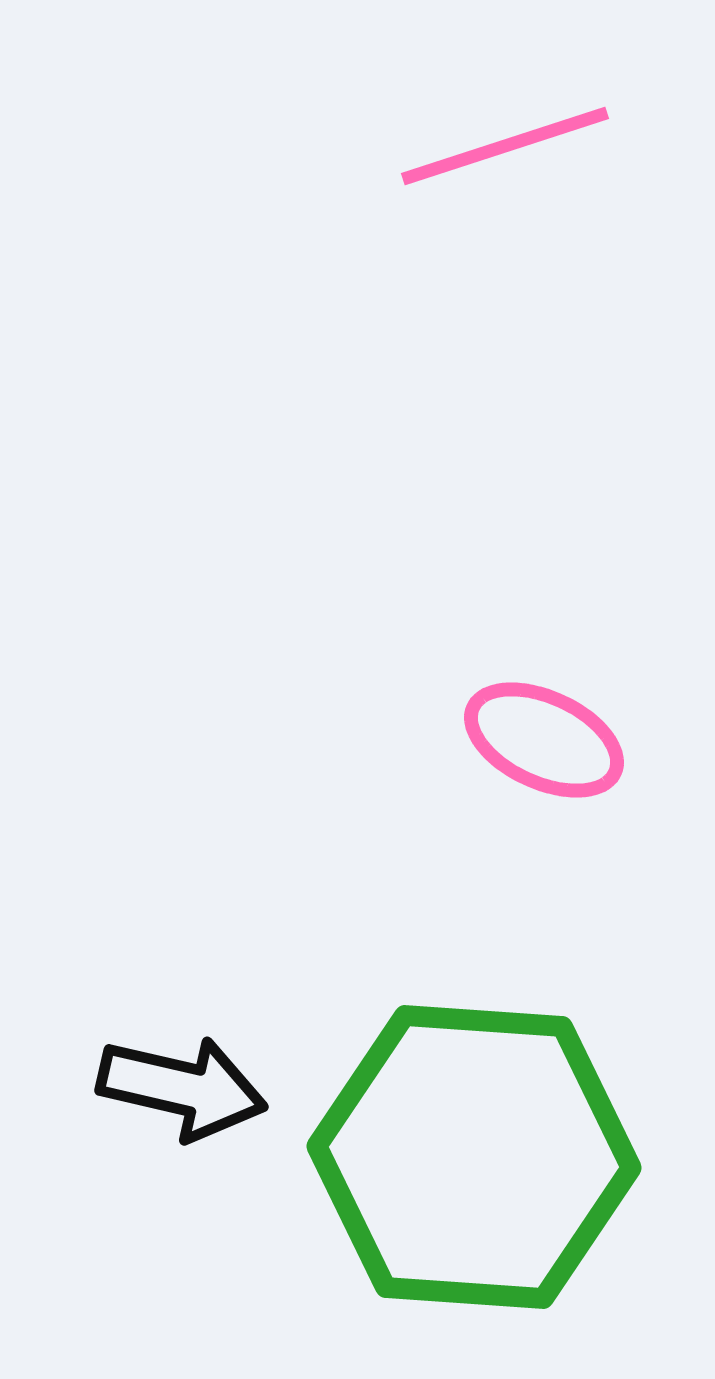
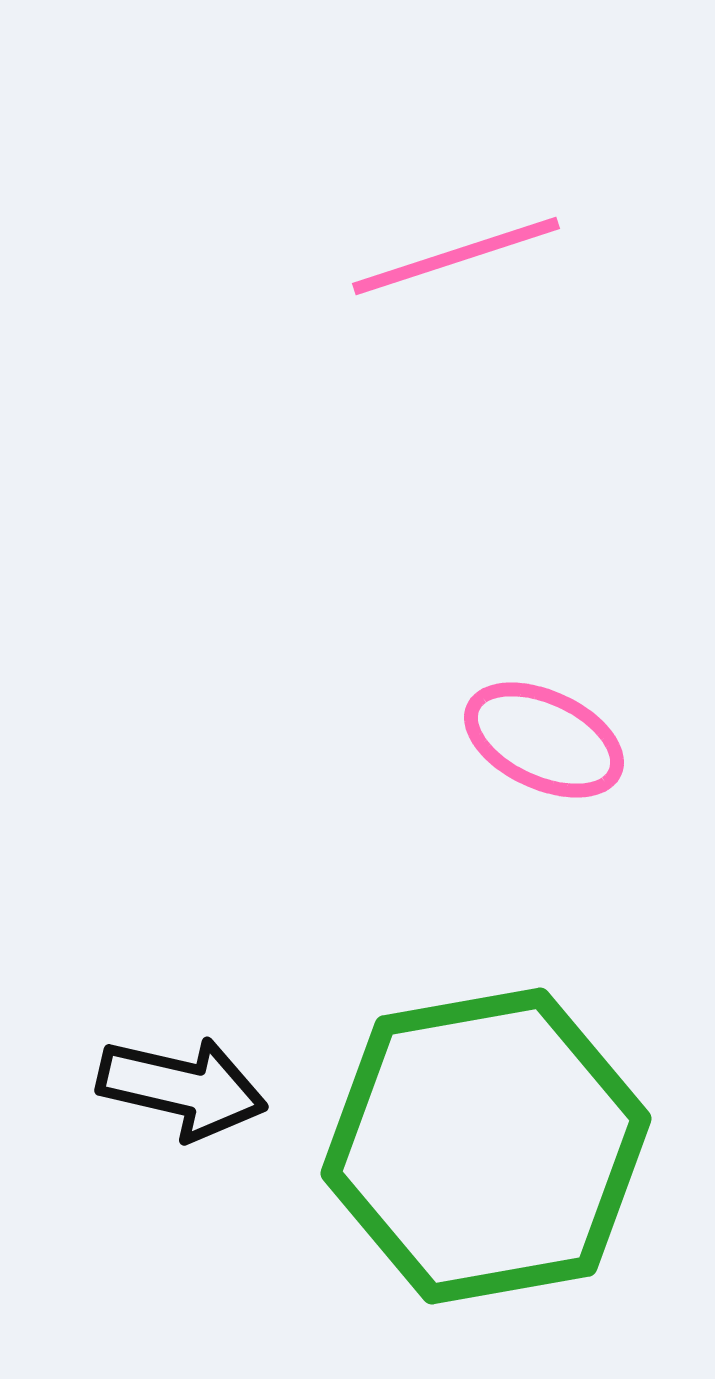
pink line: moved 49 px left, 110 px down
green hexagon: moved 12 px right, 11 px up; rotated 14 degrees counterclockwise
